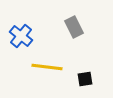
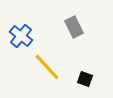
yellow line: rotated 40 degrees clockwise
black square: rotated 28 degrees clockwise
